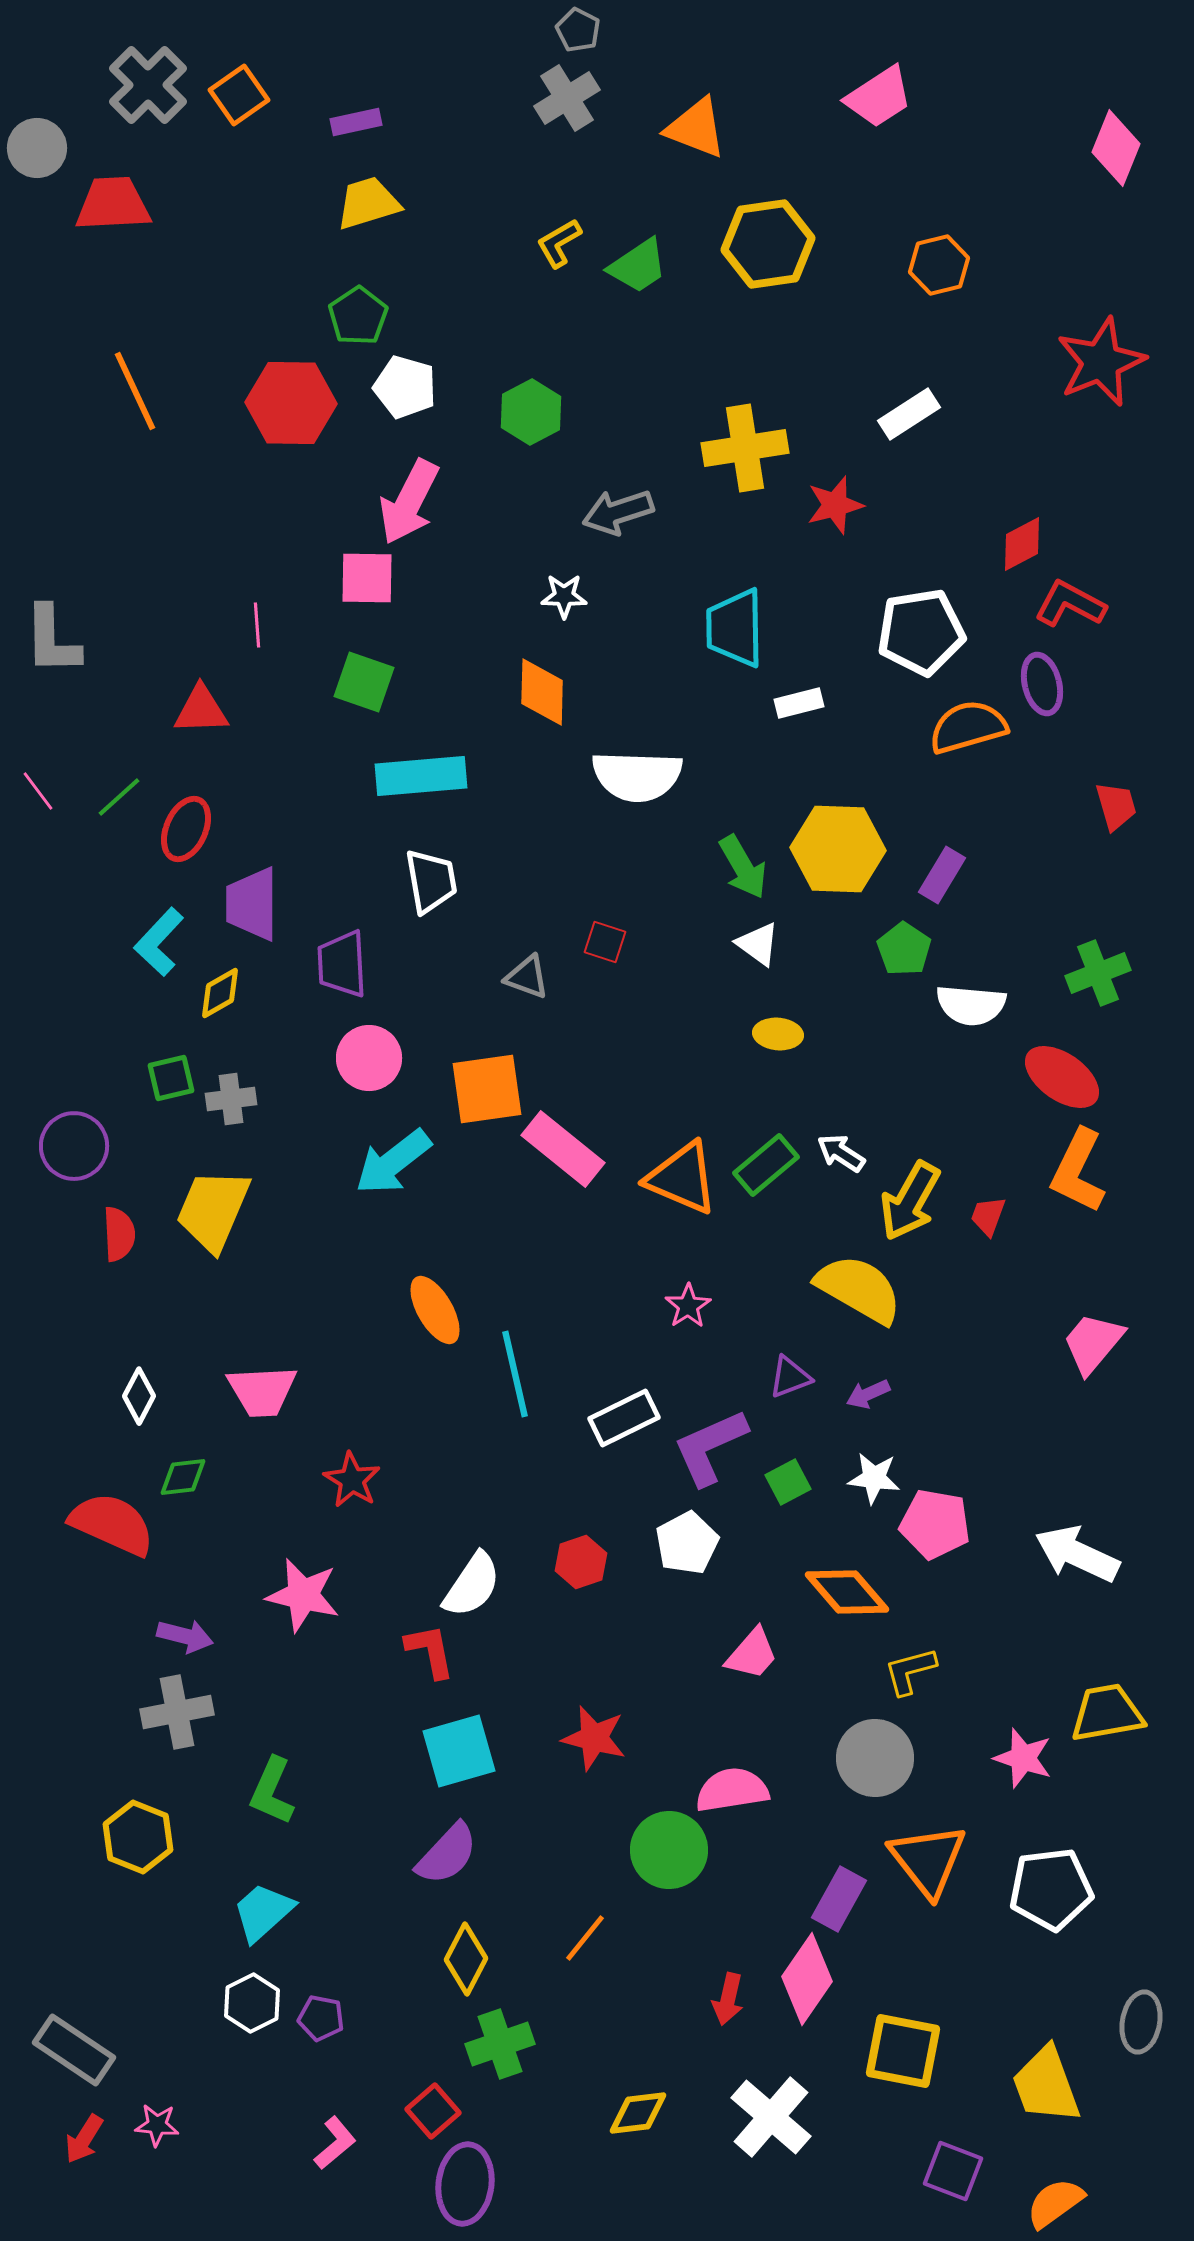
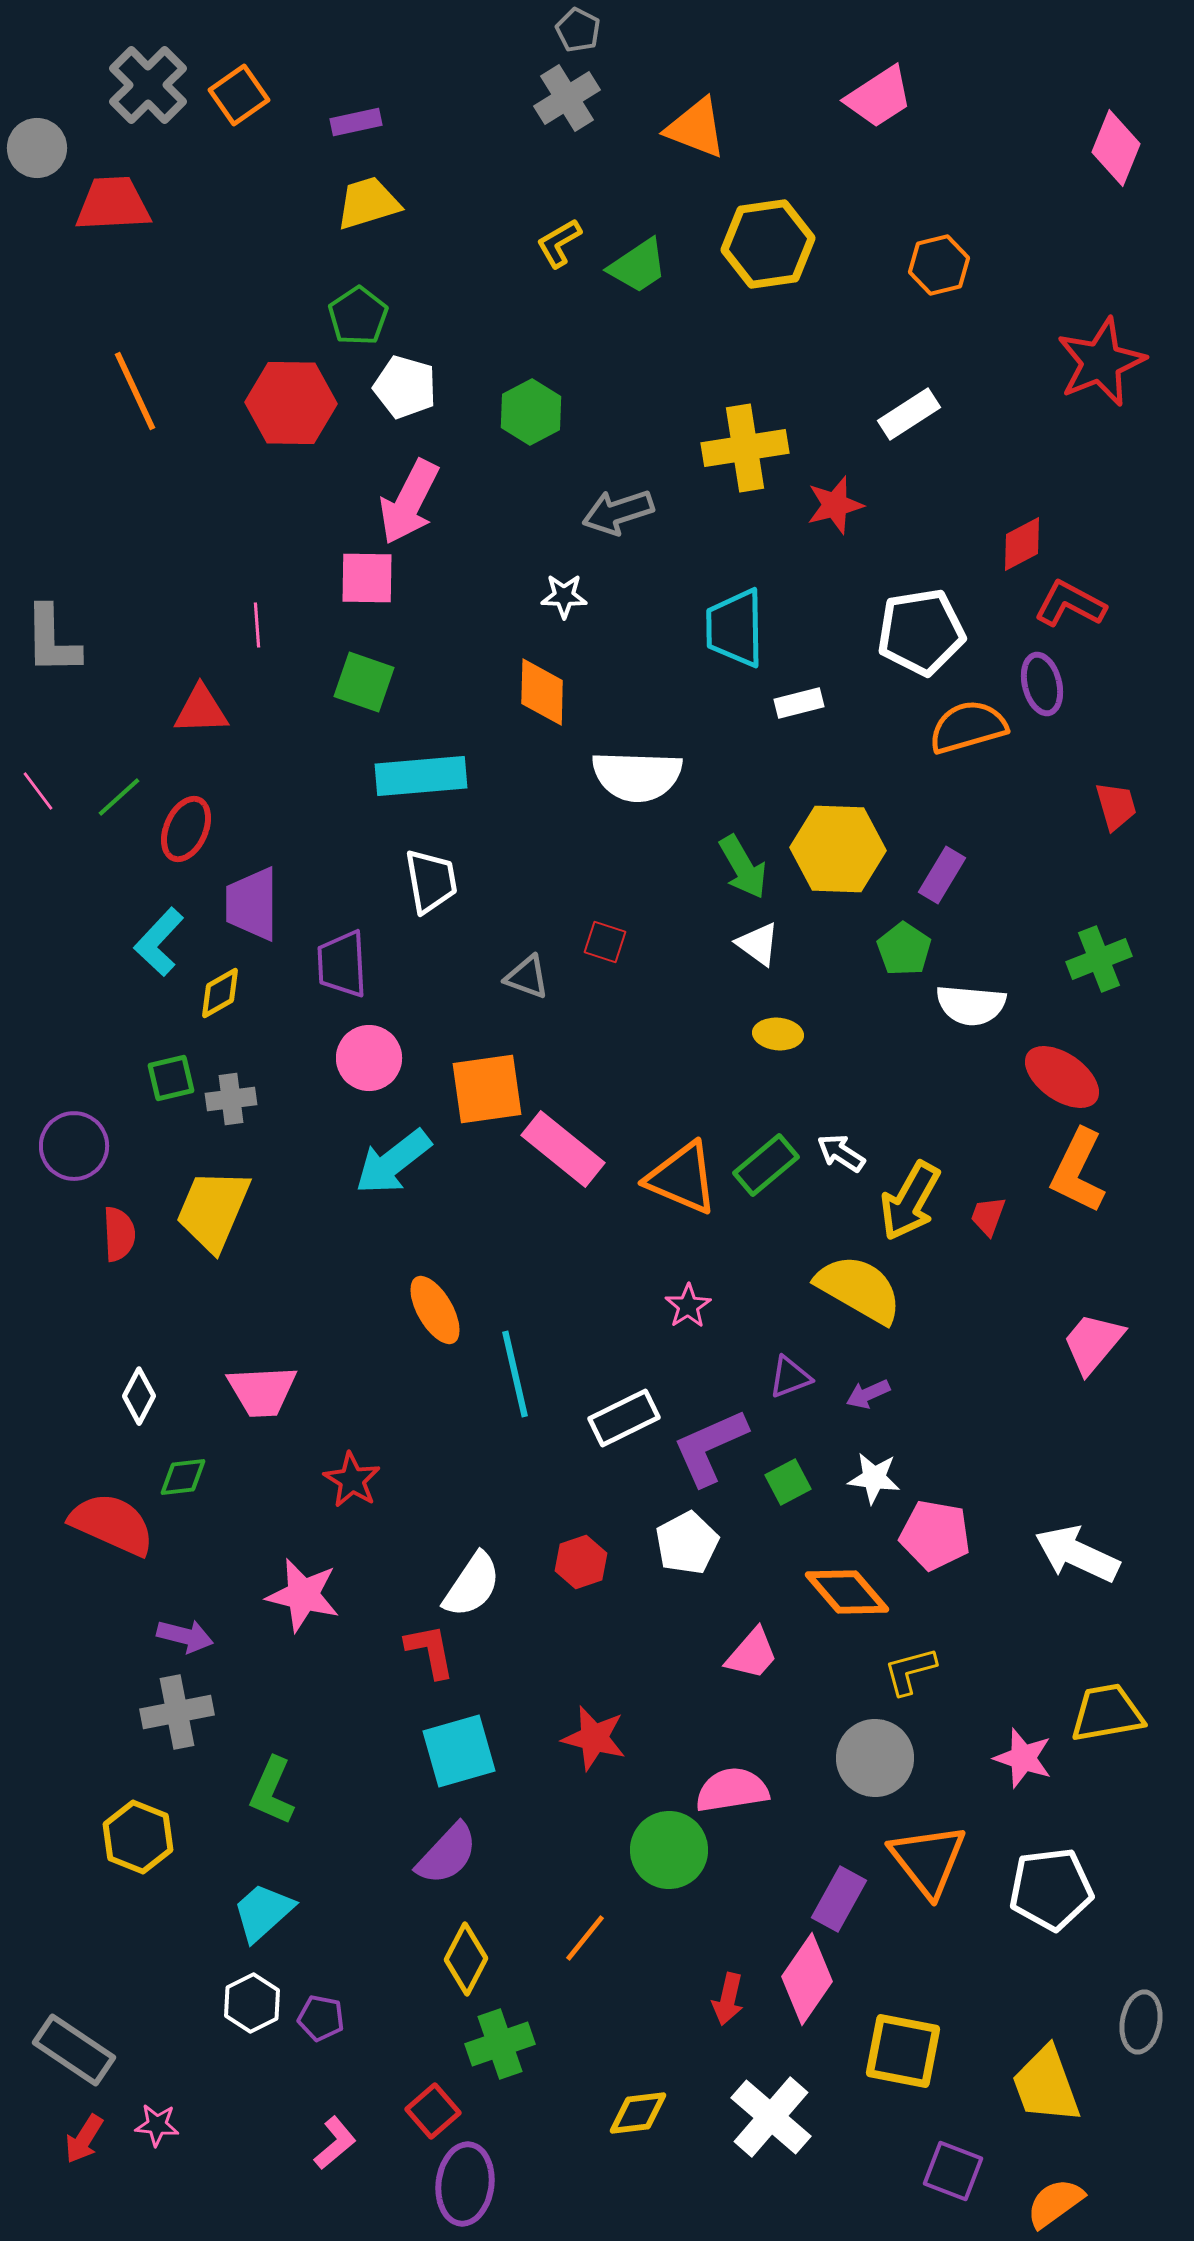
green cross at (1098, 973): moved 1 px right, 14 px up
pink pentagon at (935, 1524): moved 11 px down
